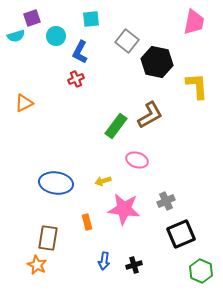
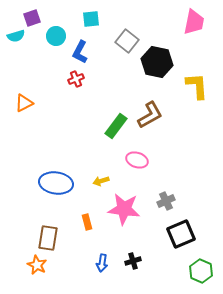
yellow arrow: moved 2 px left
blue arrow: moved 2 px left, 2 px down
black cross: moved 1 px left, 4 px up
